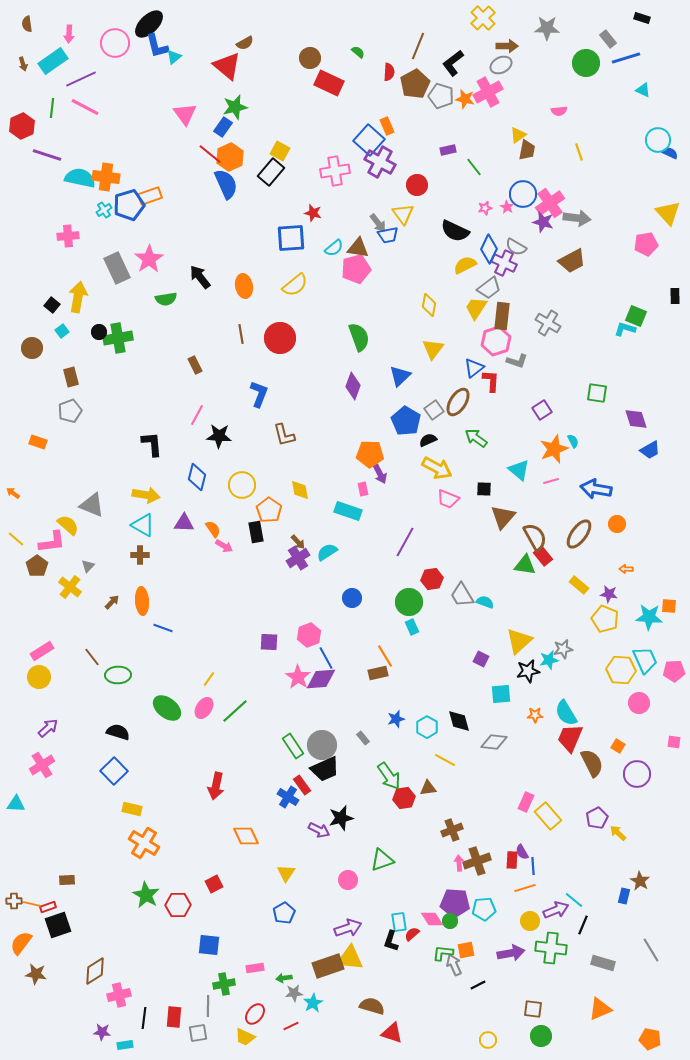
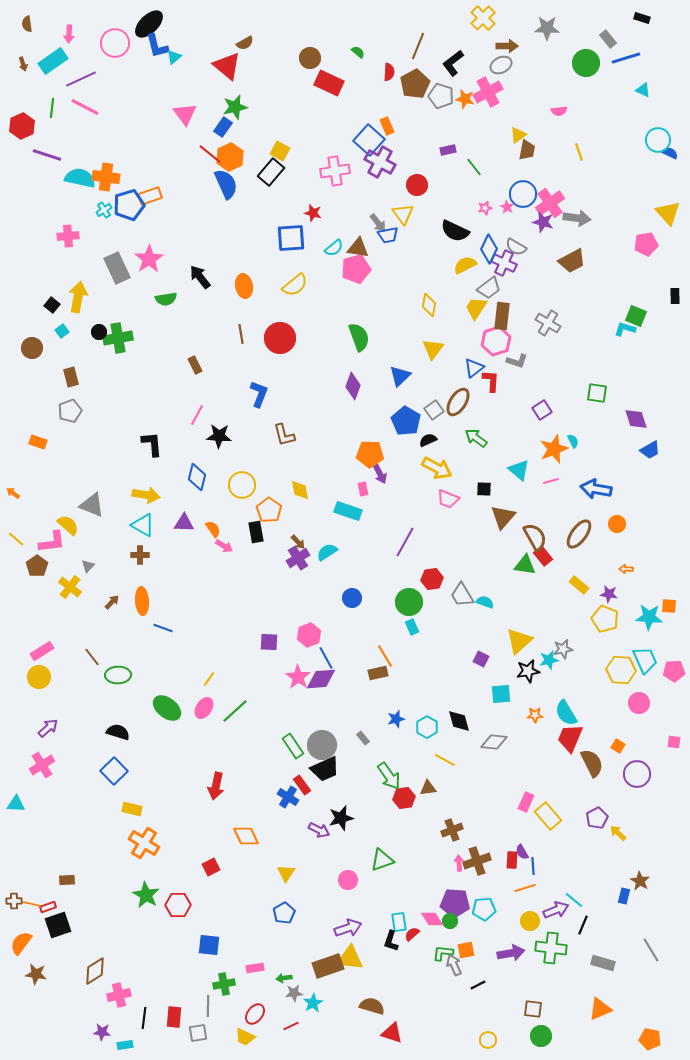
red square at (214, 884): moved 3 px left, 17 px up
